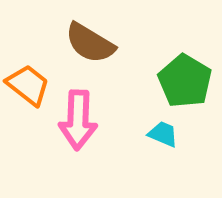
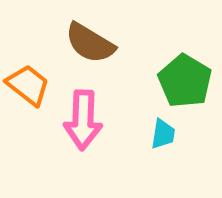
pink arrow: moved 5 px right
cyan trapezoid: rotated 76 degrees clockwise
